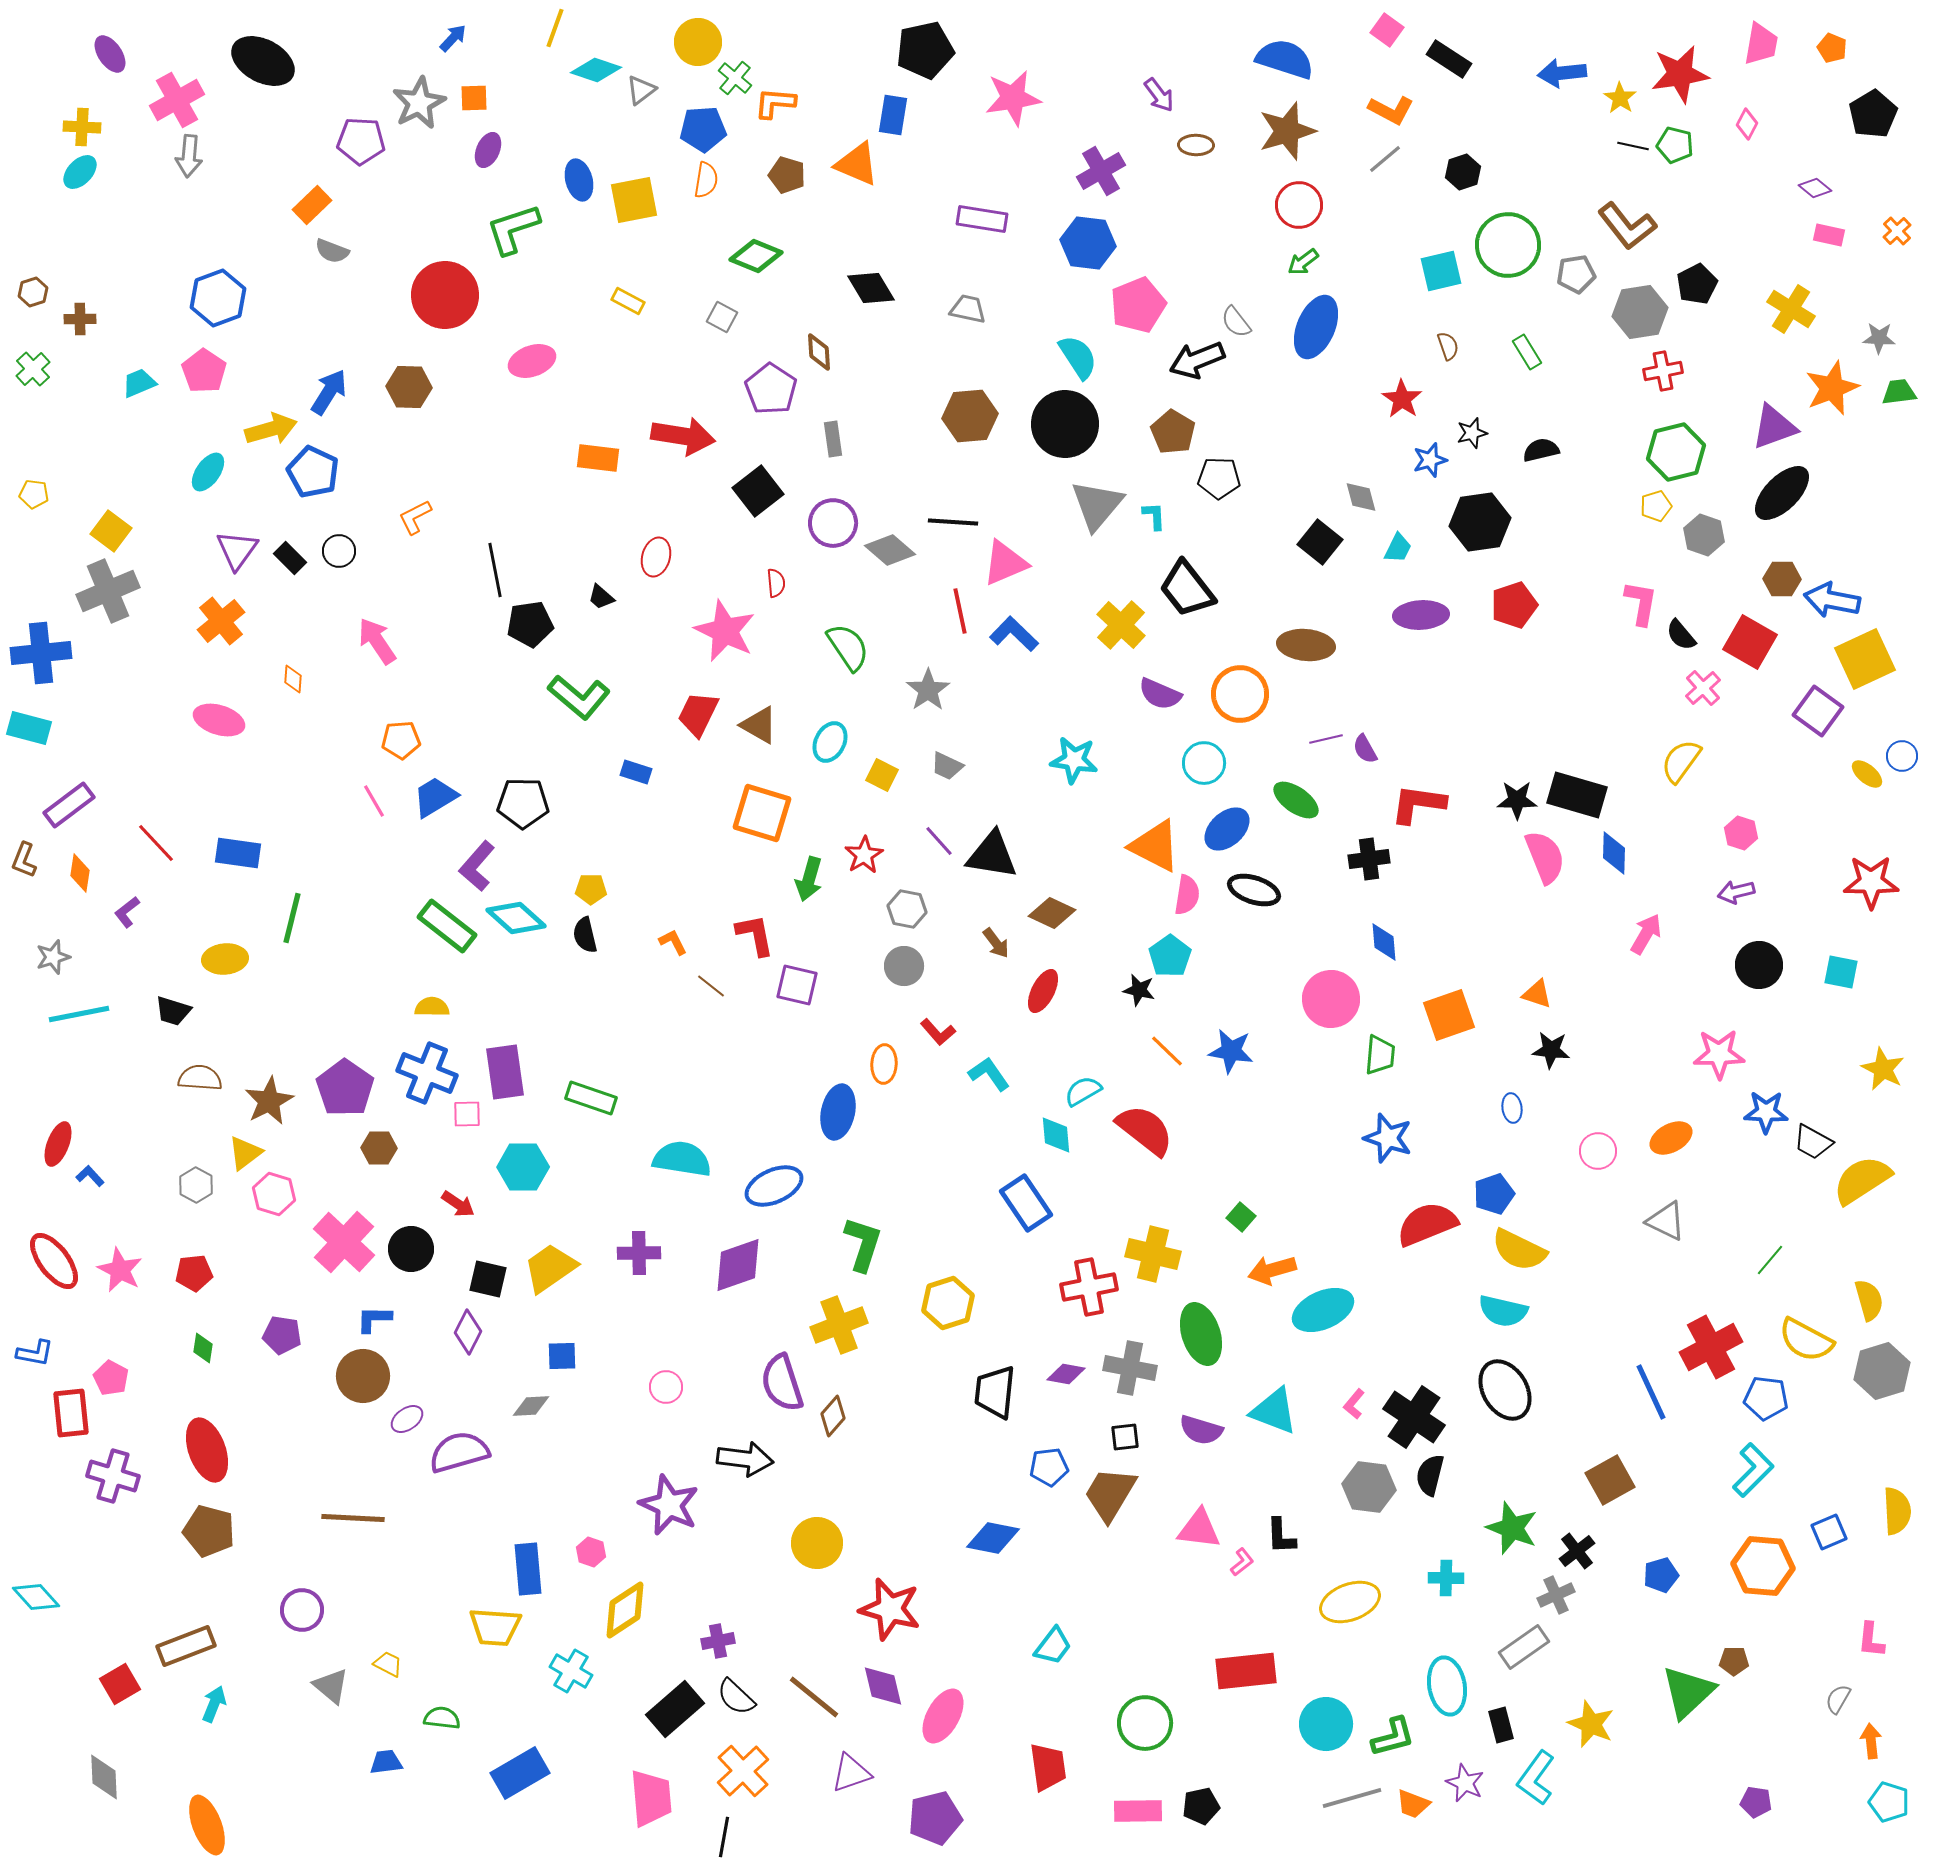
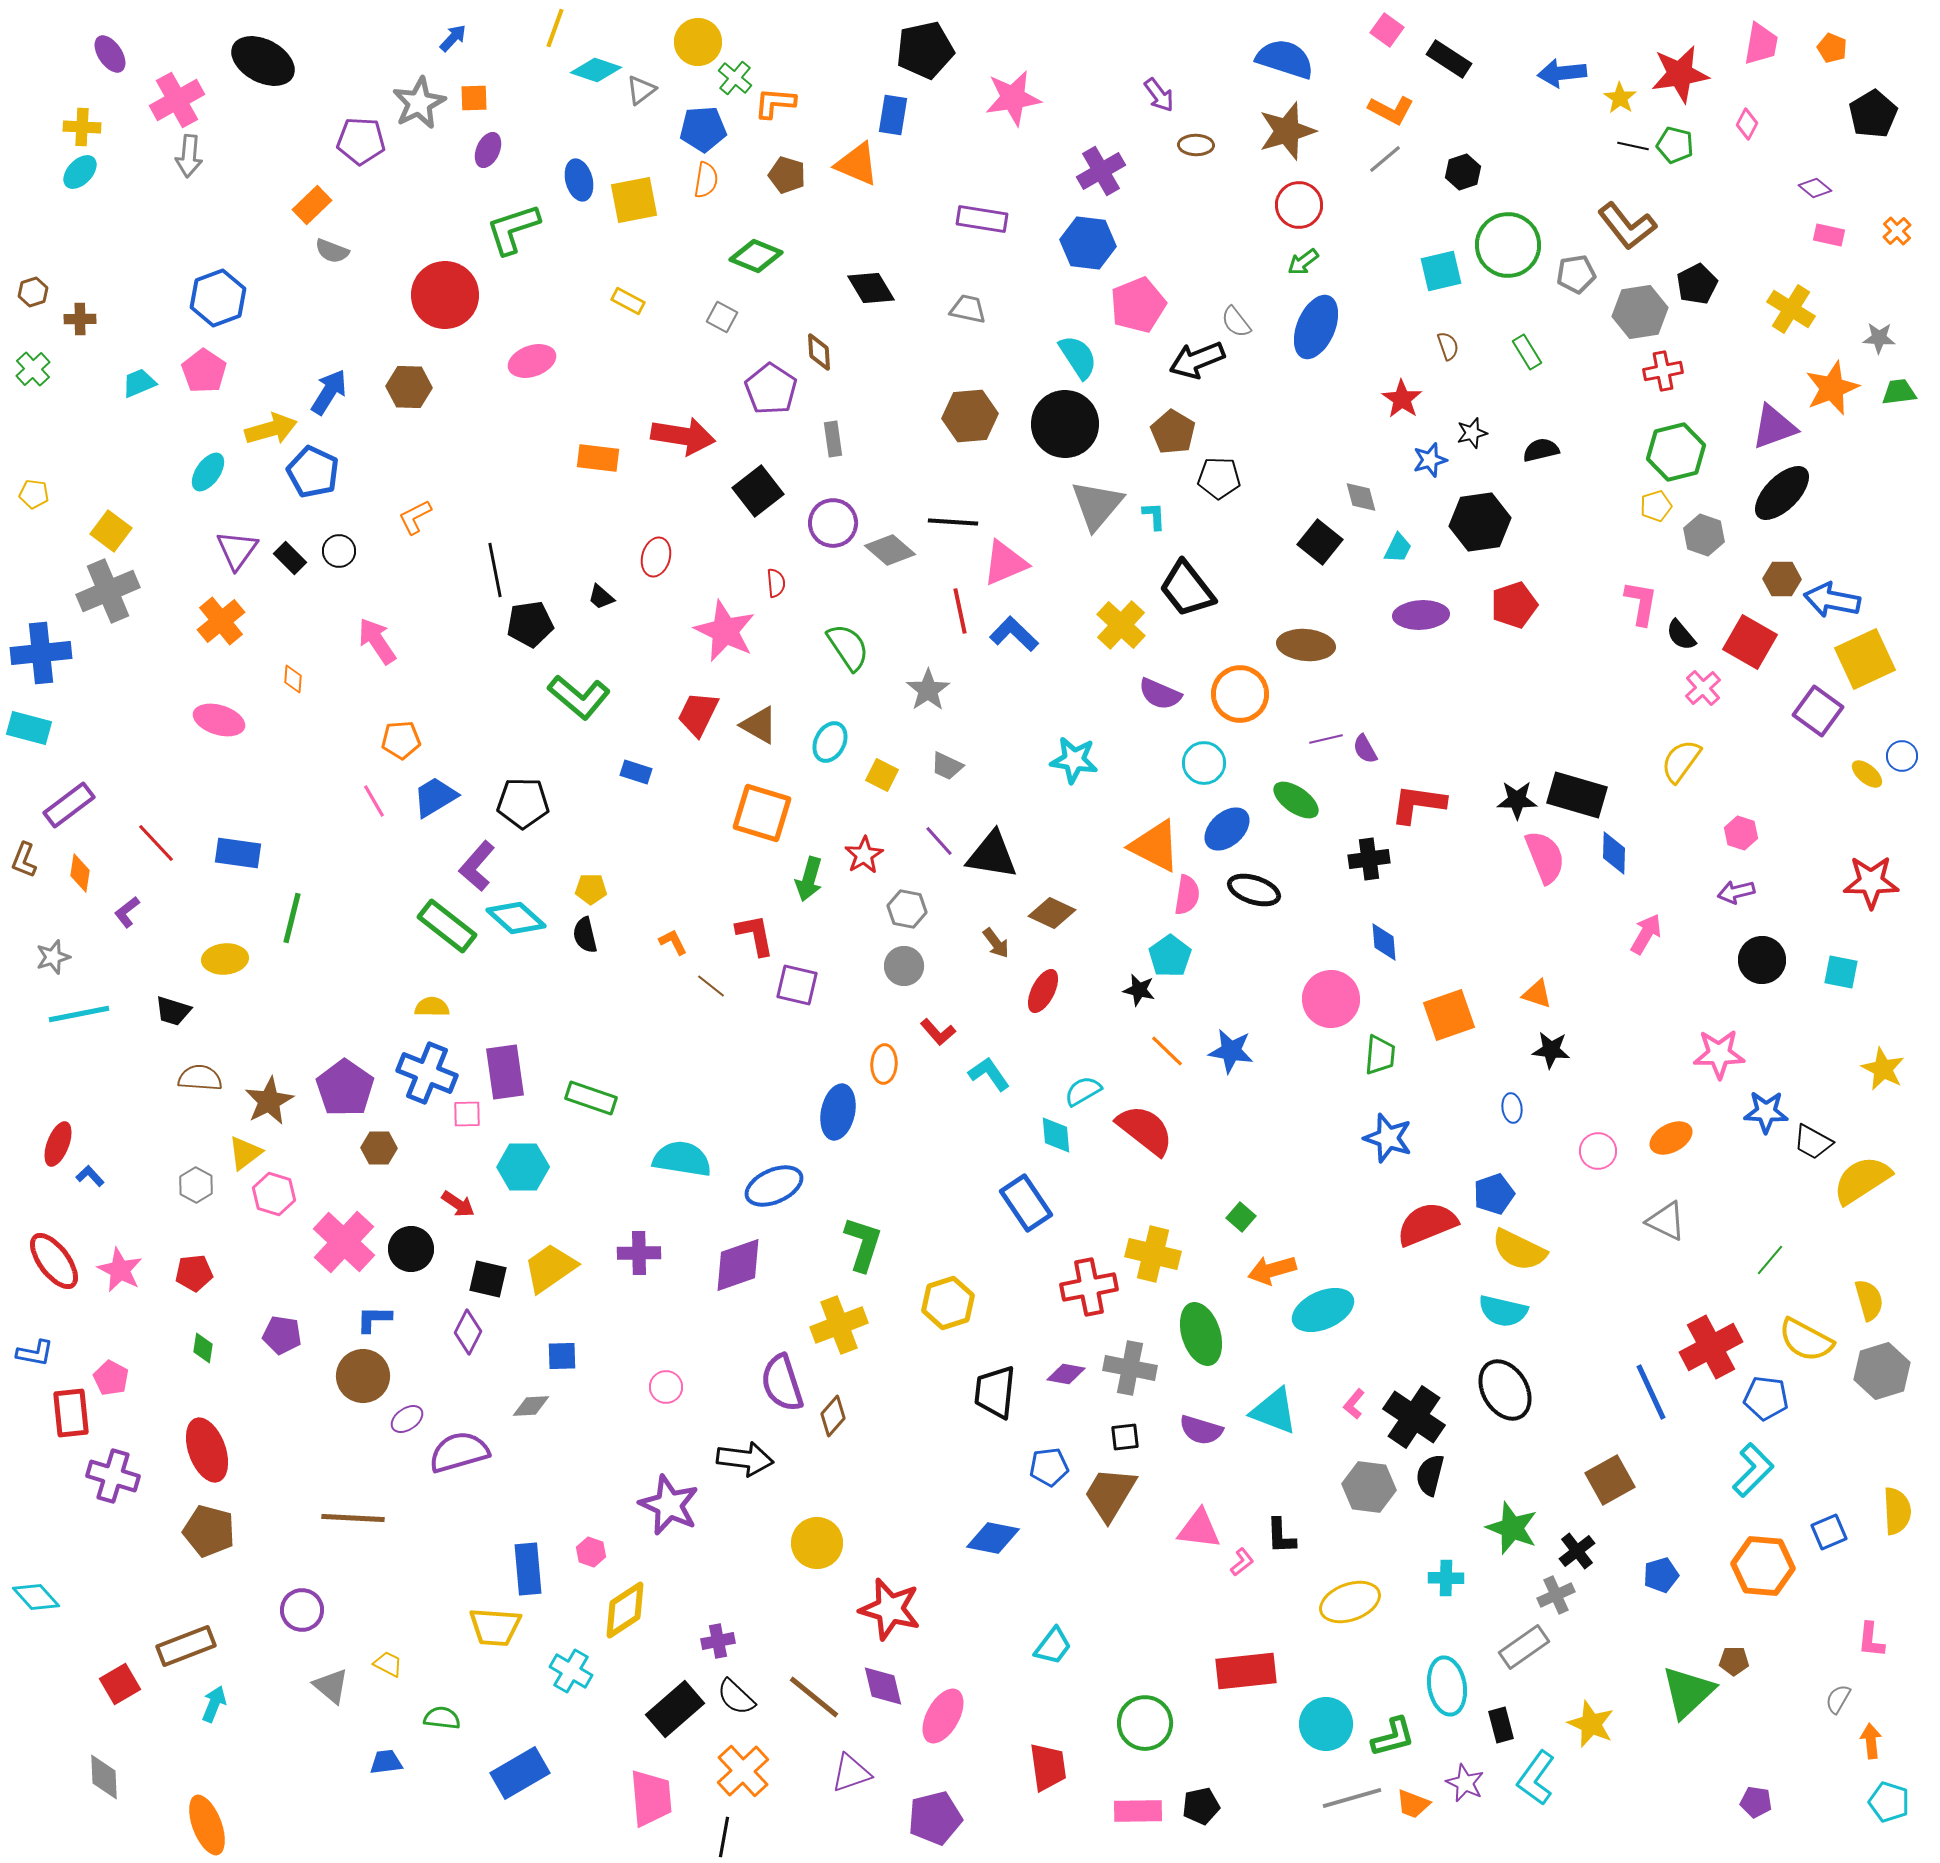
black circle at (1759, 965): moved 3 px right, 5 px up
